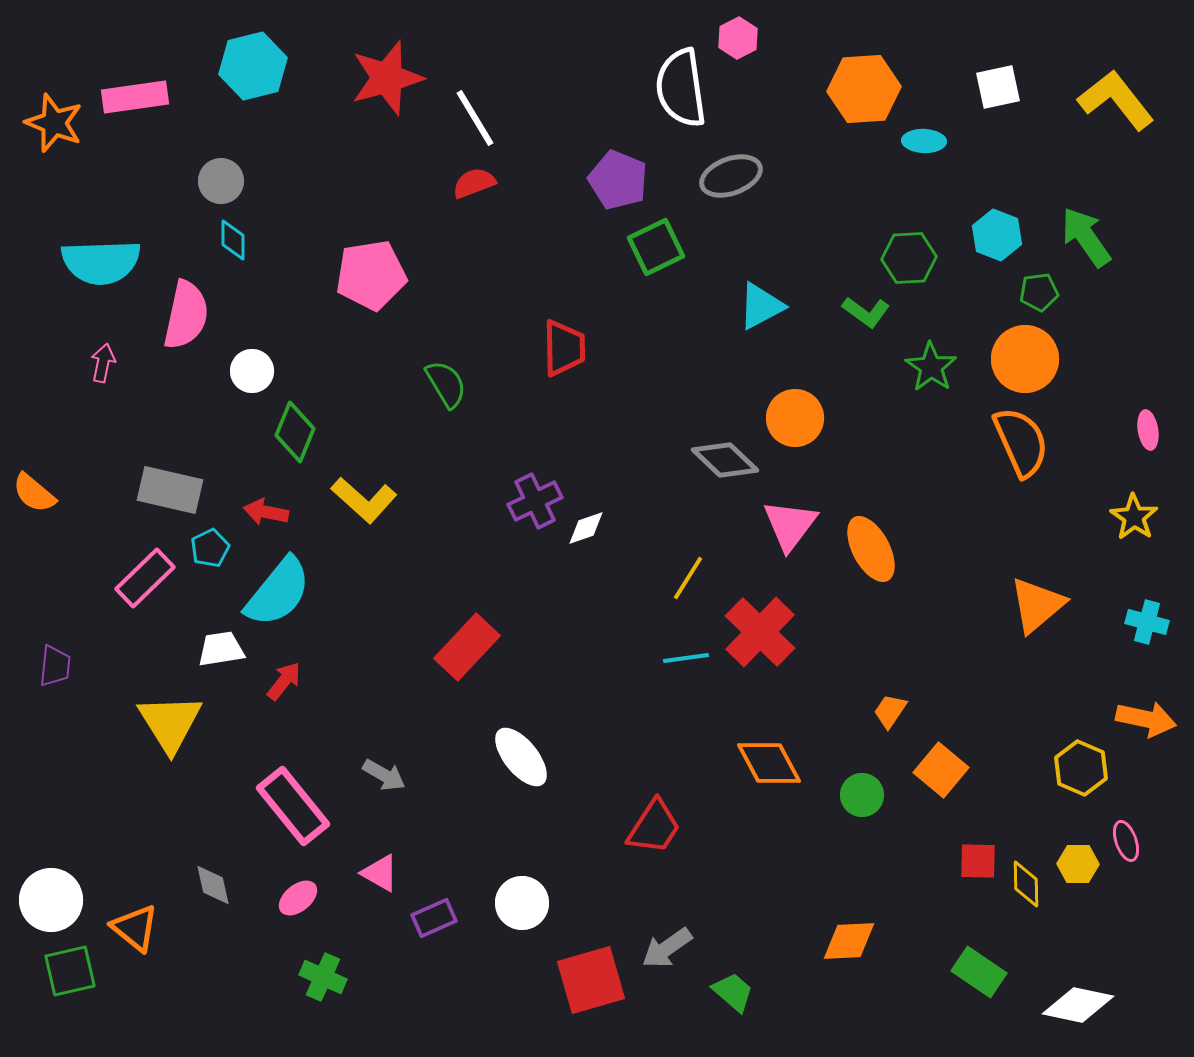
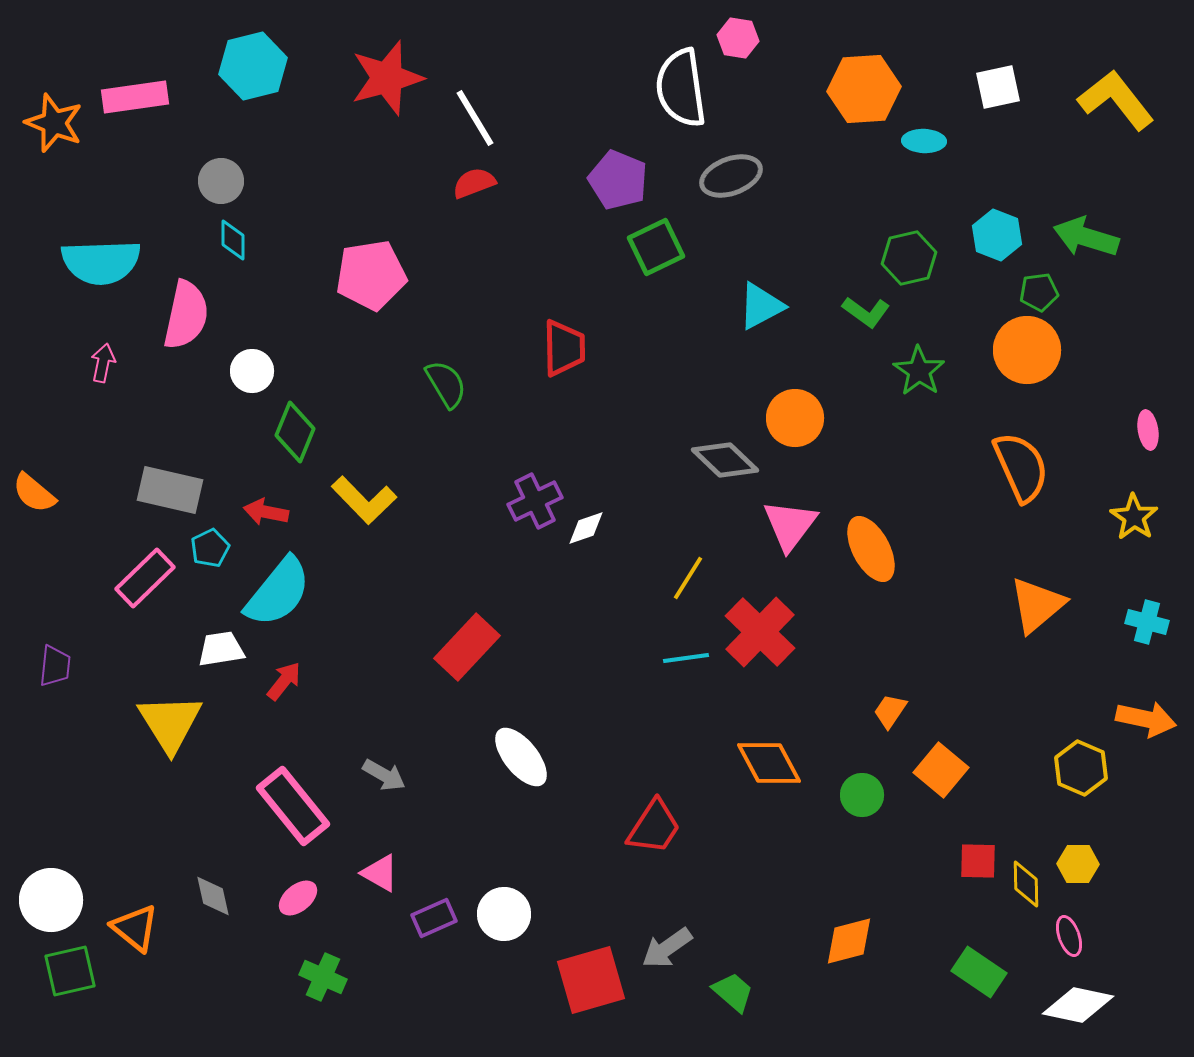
pink hexagon at (738, 38): rotated 24 degrees counterclockwise
green arrow at (1086, 237): rotated 38 degrees counterclockwise
green hexagon at (909, 258): rotated 10 degrees counterclockwise
orange circle at (1025, 359): moved 2 px right, 9 px up
green star at (931, 367): moved 12 px left, 4 px down
orange semicircle at (1021, 442): moved 25 px down
yellow L-shape at (364, 500): rotated 4 degrees clockwise
pink ellipse at (1126, 841): moved 57 px left, 95 px down
gray diamond at (213, 885): moved 11 px down
white circle at (522, 903): moved 18 px left, 11 px down
orange diamond at (849, 941): rotated 12 degrees counterclockwise
